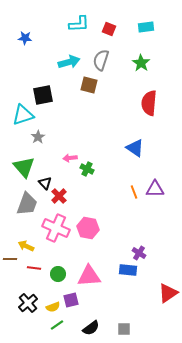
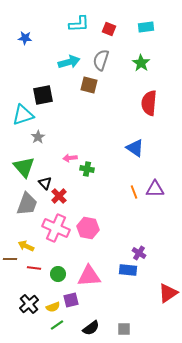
green cross: rotated 16 degrees counterclockwise
black cross: moved 1 px right, 1 px down
